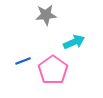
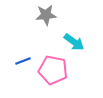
cyan arrow: rotated 60 degrees clockwise
pink pentagon: rotated 24 degrees counterclockwise
